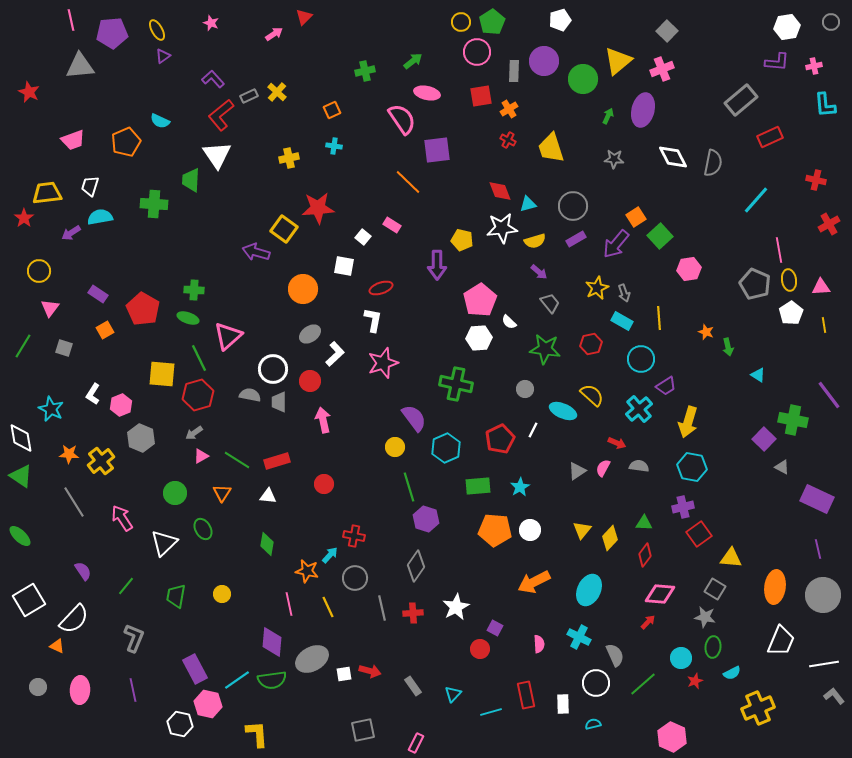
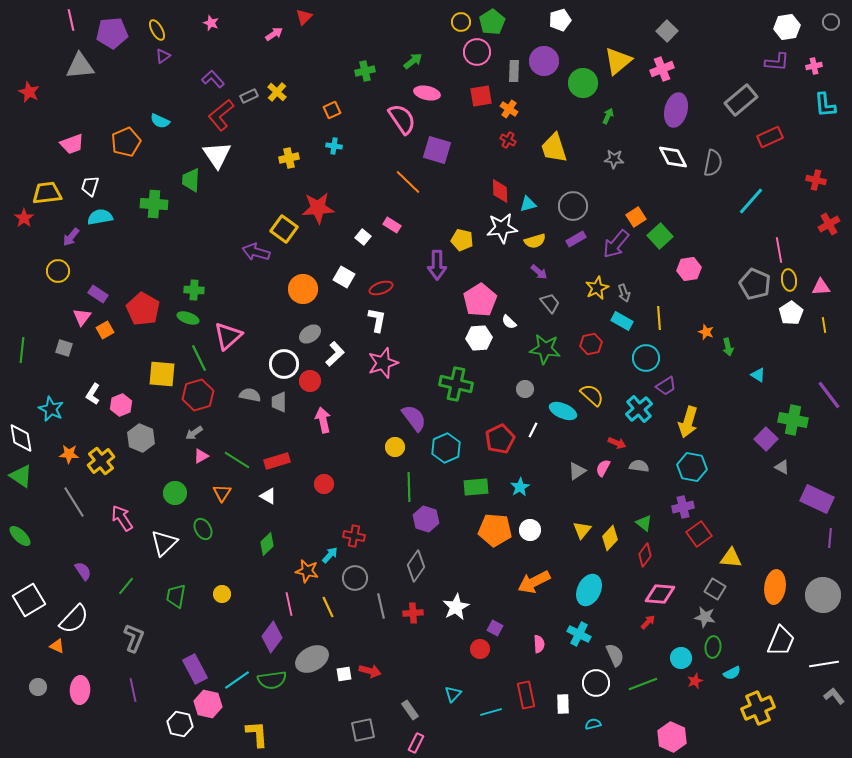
green circle at (583, 79): moved 4 px down
orange cross at (509, 109): rotated 24 degrees counterclockwise
purple ellipse at (643, 110): moved 33 px right
pink trapezoid at (73, 140): moved 1 px left, 4 px down
yellow trapezoid at (551, 148): moved 3 px right
purple square at (437, 150): rotated 24 degrees clockwise
red diamond at (500, 191): rotated 20 degrees clockwise
cyan line at (756, 200): moved 5 px left, 1 px down
purple arrow at (71, 233): moved 4 px down; rotated 18 degrees counterclockwise
white square at (344, 266): moved 11 px down; rotated 20 degrees clockwise
yellow circle at (39, 271): moved 19 px right
pink triangle at (50, 308): moved 32 px right, 9 px down
white L-shape at (373, 320): moved 4 px right
green line at (23, 346): moved 1 px left, 4 px down; rotated 25 degrees counterclockwise
cyan circle at (641, 359): moved 5 px right, 1 px up
white circle at (273, 369): moved 11 px right, 5 px up
purple square at (764, 439): moved 2 px right
green rectangle at (478, 486): moved 2 px left, 1 px down
green line at (409, 487): rotated 16 degrees clockwise
white triangle at (268, 496): rotated 24 degrees clockwise
green triangle at (644, 523): rotated 36 degrees clockwise
green diamond at (267, 544): rotated 35 degrees clockwise
purple line at (818, 549): moved 12 px right, 11 px up; rotated 18 degrees clockwise
gray line at (382, 608): moved 1 px left, 2 px up
cyan cross at (579, 637): moved 3 px up
purple diamond at (272, 642): moved 5 px up; rotated 32 degrees clockwise
green line at (643, 684): rotated 20 degrees clockwise
gray rectangle at (413, 686): moved 3 px left, 24 px down
